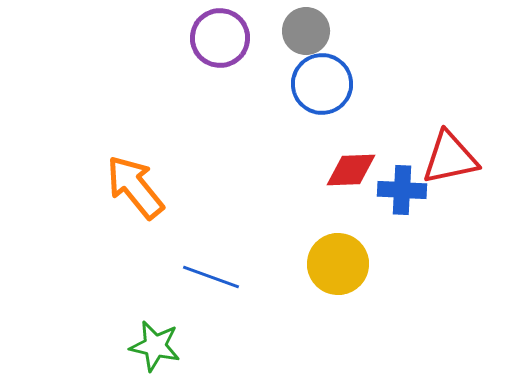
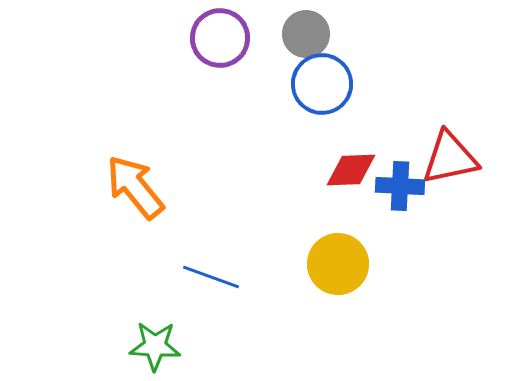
gray circle: moved 3 px down
blue cross: moved 2 px left, 4 px up
green star: rotated 9 degrees counterclockwise
